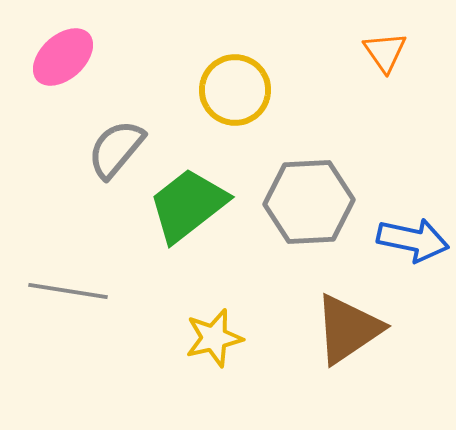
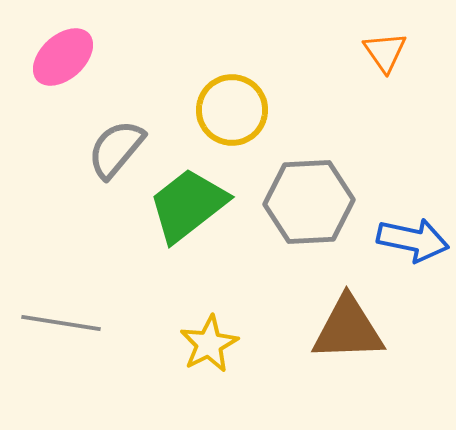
yellow circle: moved 3 px left, 20 px down
gray line: moved 7 px left, 32 px down
brown triangle: rotated 32 degrees clockwise
yellow star: moved 5 px left, 6 px down; rotated 14 degrees counterclockwise
